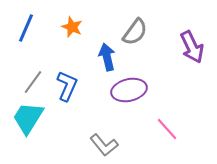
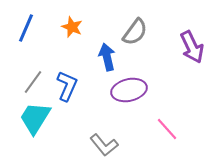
cyan trapezoid: moved 7 px right
